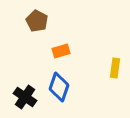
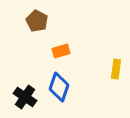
yellow rectangle: moved 1 px right, 1 px down
